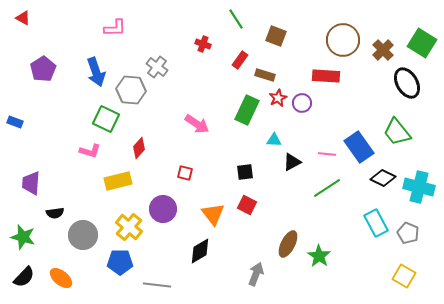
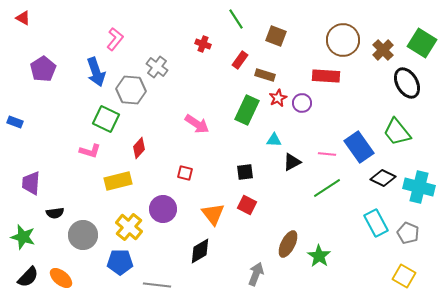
pink L-shape at (115, 28): moved 11 px down; rotated 50 degrees counterclockwise
black semicircle at (24, 277): moved 4 px right
